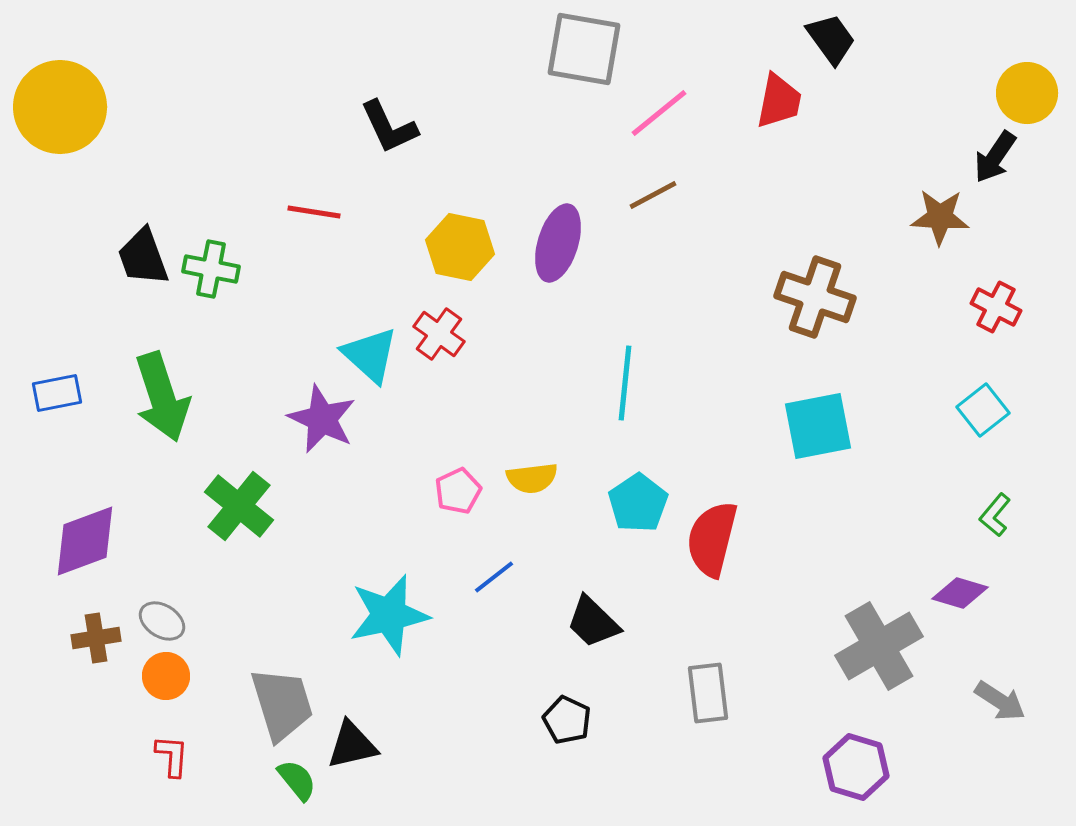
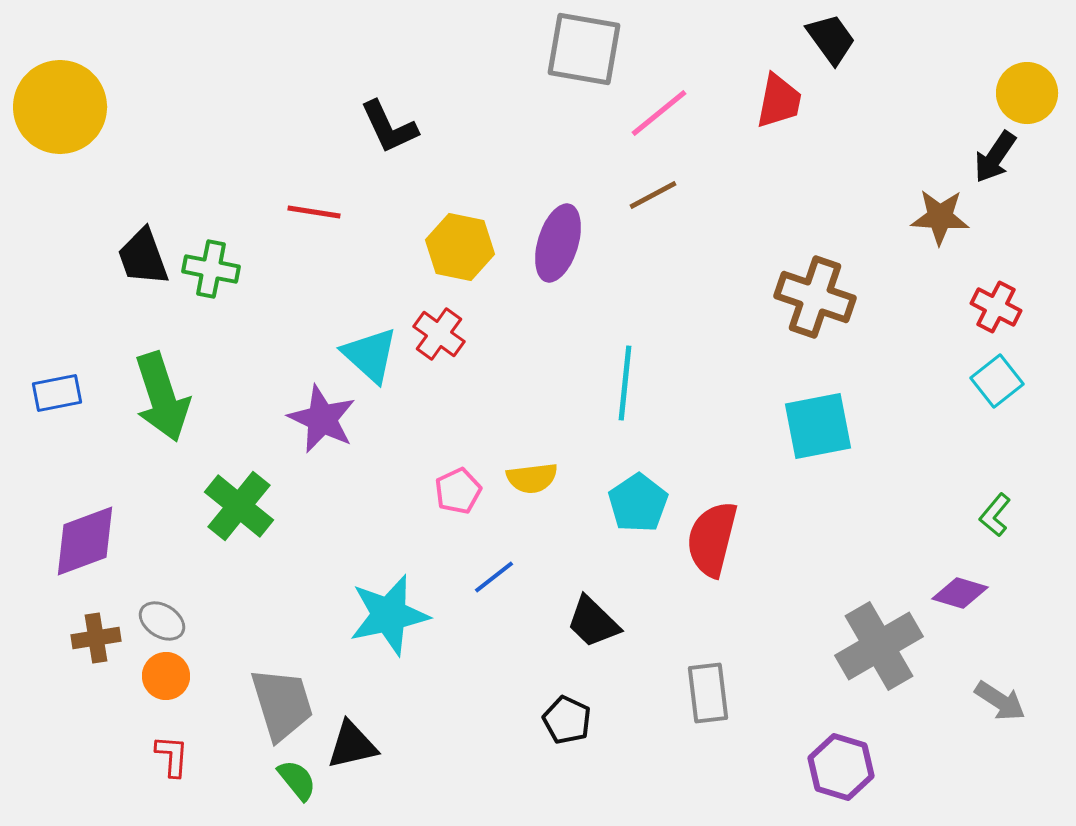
cyan square at (983, 410): moved 14 px right, 29 px up
purple hexagon at (856, 767): moved 15 px left
